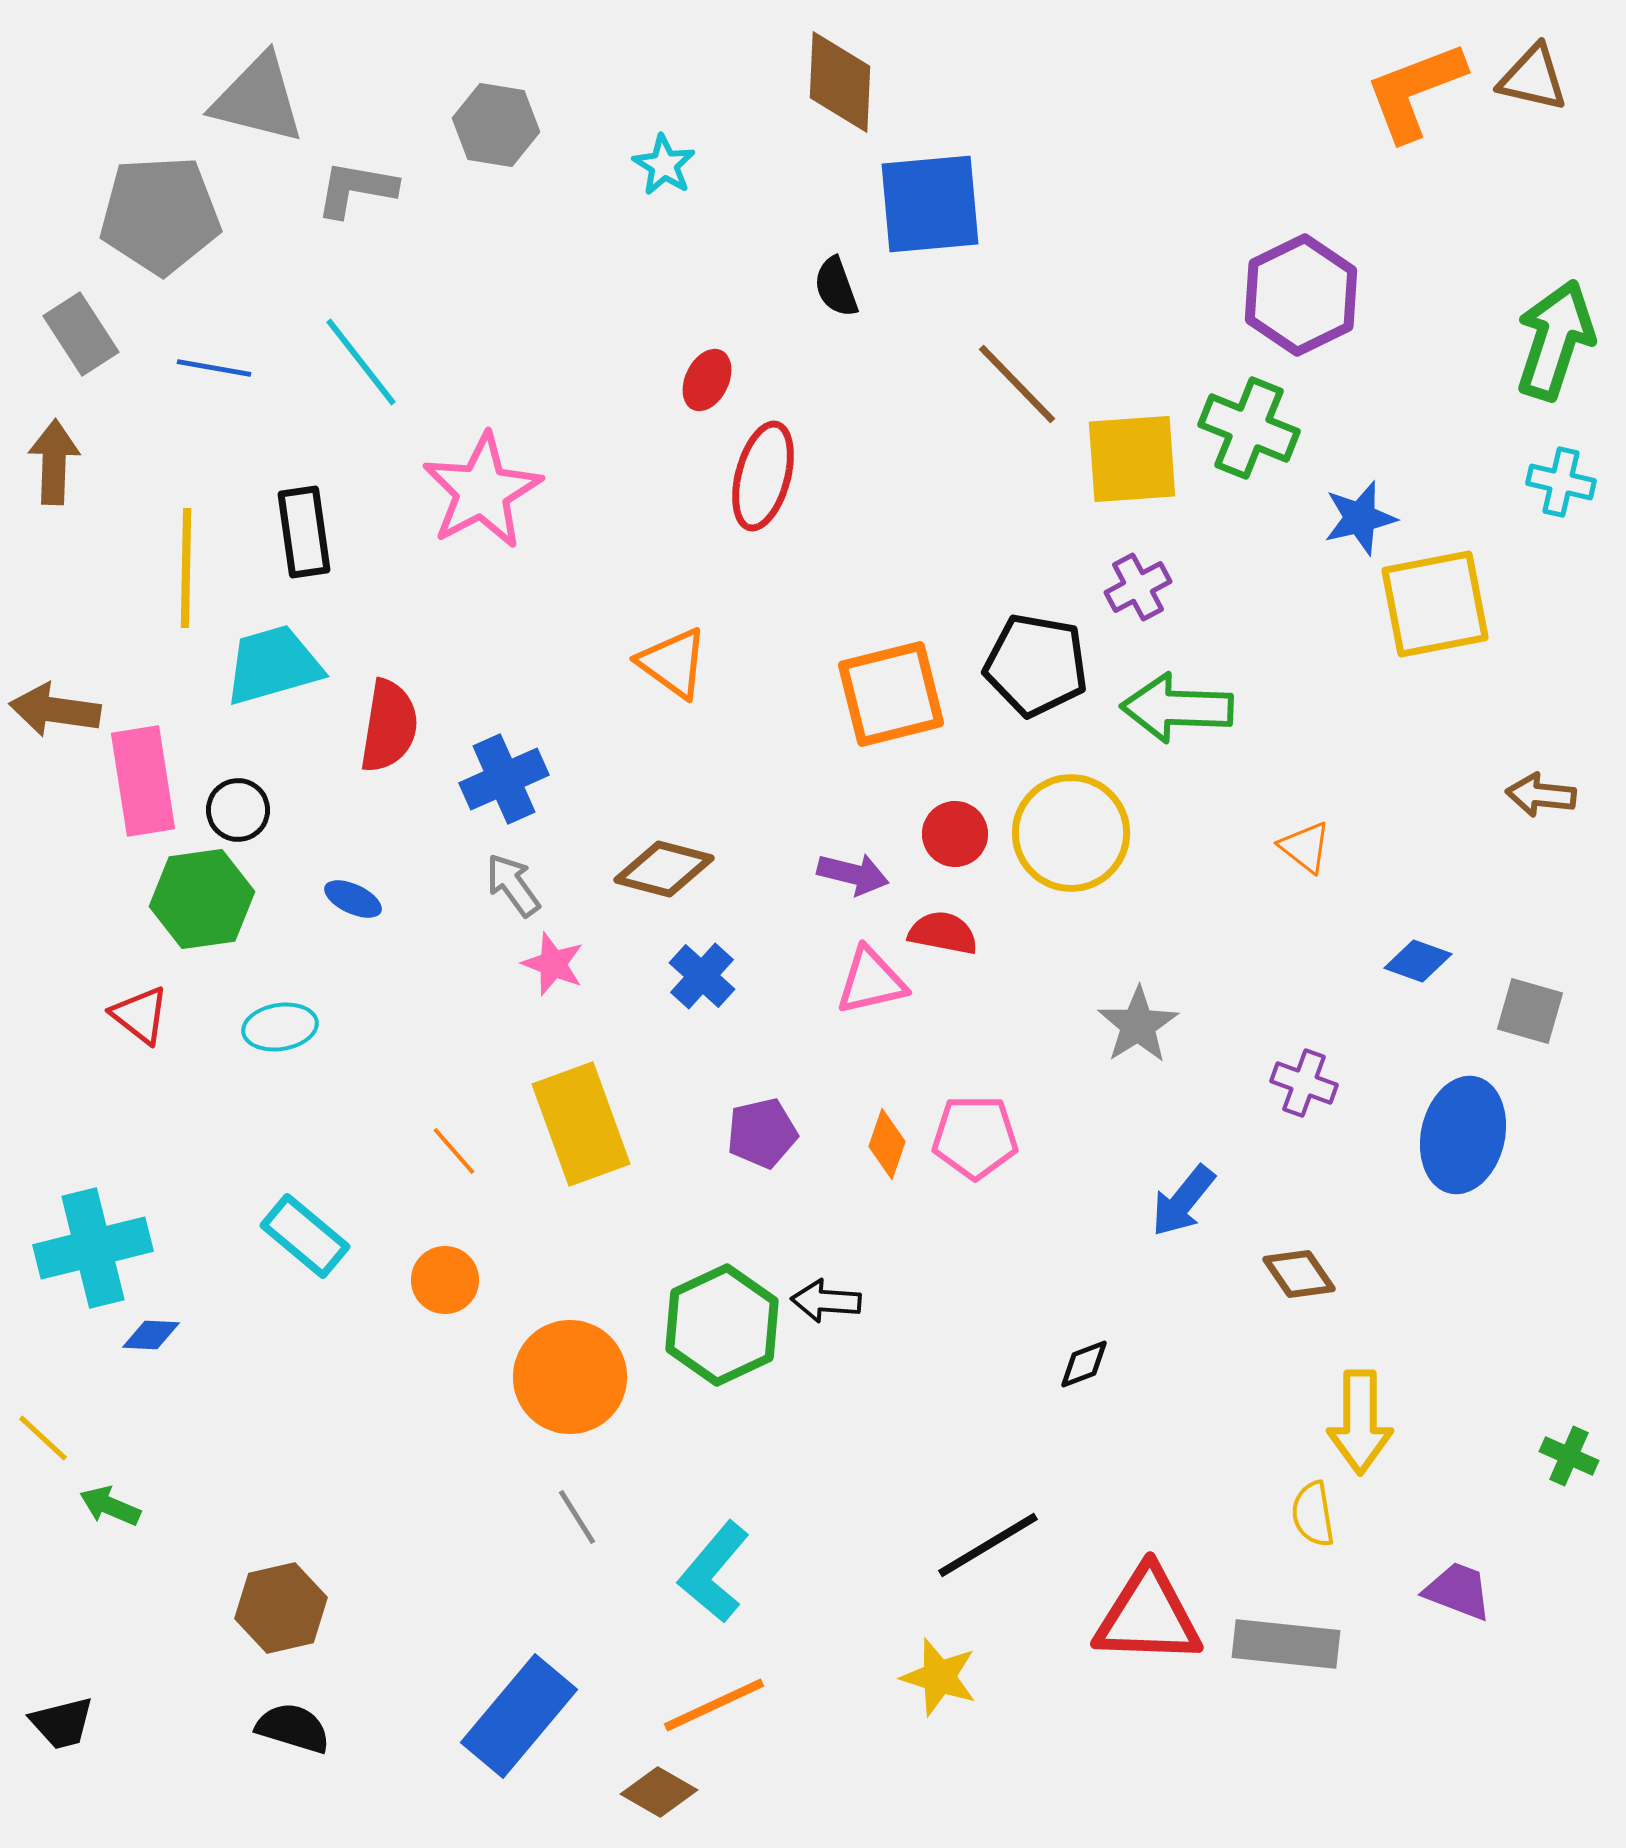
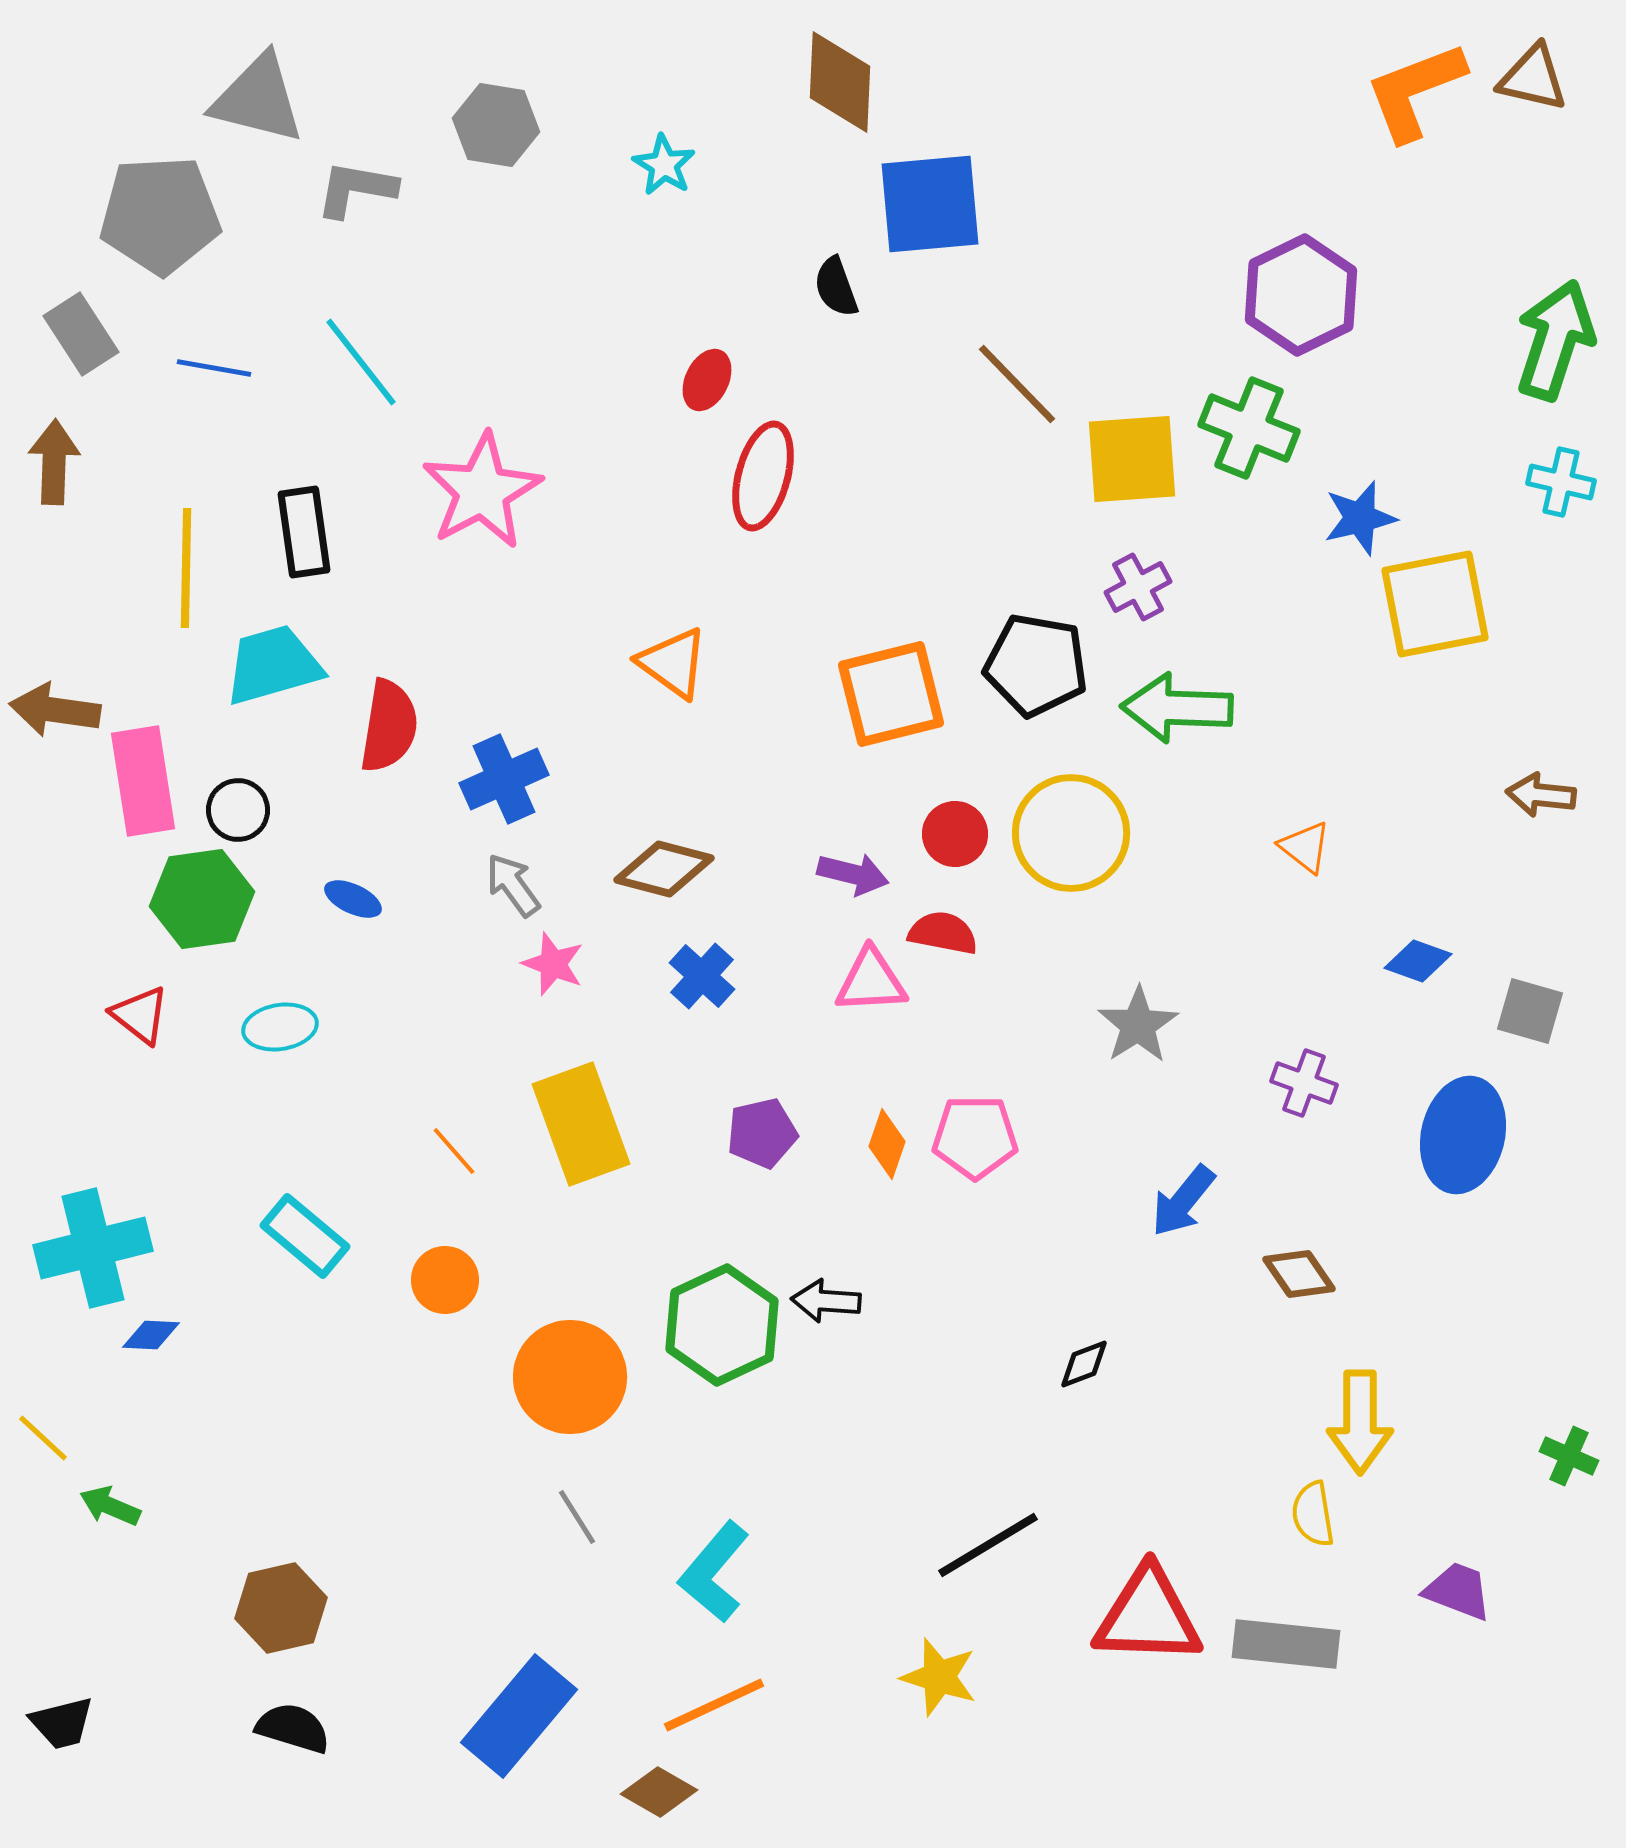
pink triangle at (871, 981): rotated 10 degrees clockwise
